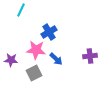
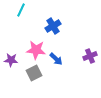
blue cross: moved 4 px right, 6 px up
purple cross: rotated 16 degrees counterclockwise
